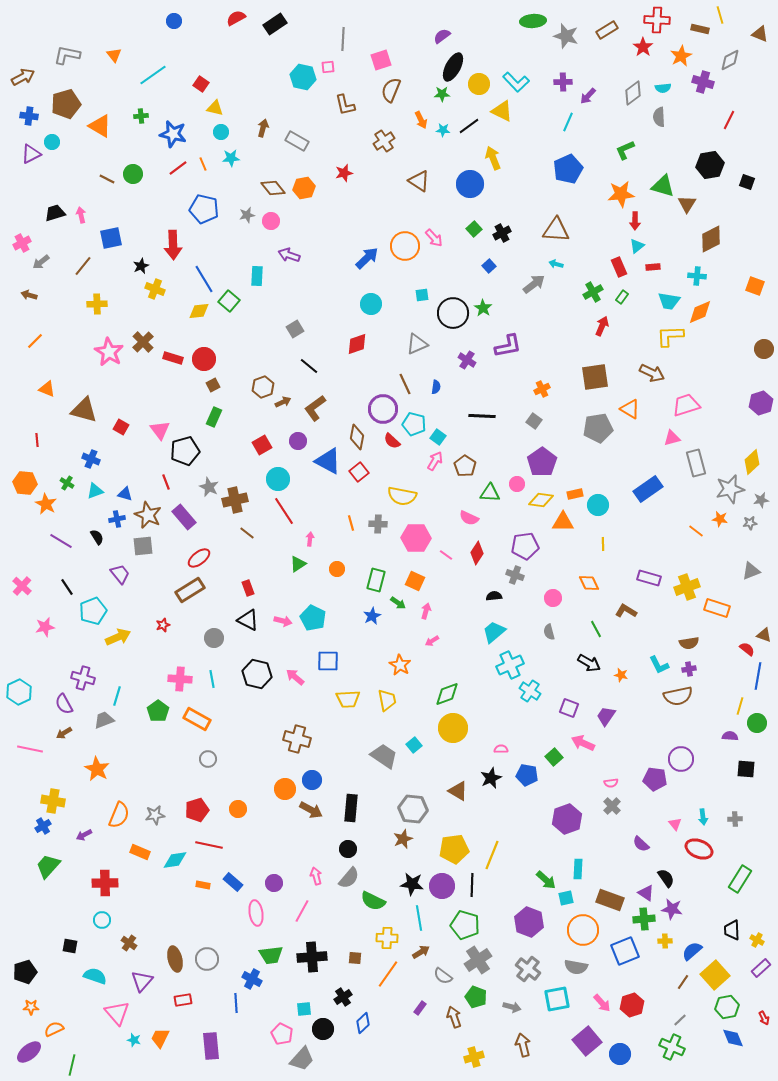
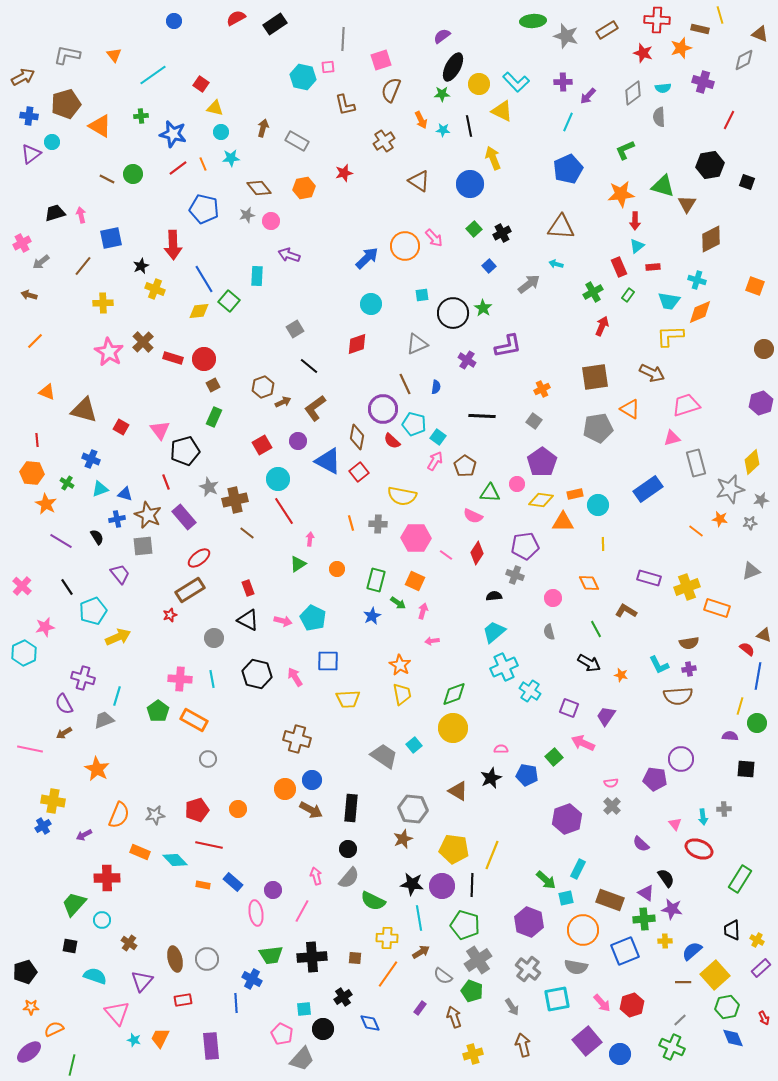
red star at (643, 47): moved 6 px down; rotated 18 degrees counterclockwise
orange star at (681, 56): moved 8 px up; rotated 10 degrees clockwise
gray diamond at (730, 60): moved 14 px right
black line at (469, 126): rotated 65 degrees counterclockwise
purple triangle at (31, 154): rotated 10 degrees counterclockwise
brown diamond at (273, 188): moved 14 px left
brown triangle at (556, 230): moved 5 px right, 3 px up
cyan cross at (697, 276): moved 4 px down; rotated 12 degrees clockwise
gray arrow at (534, 284): moved 5 px left
green rectangle at (622, 297): moved 6 px right, 2 px up
yellow cross at (97, 304): moved 6 px right, 1 px up
orange triangle at (47, 389): moved 3 px down
orange hexagon at (25, 483): moved 7 px right, 10 px up
cyan triangle at (95, 491): moved 5 px right, 2 px up
pink semicircle at (469, 518): moved 4 px right, 2 px up
pink arrow at (426, 611): moved 3 px left
red star at (163, 625): moved 7 px right, 10 px up
pink arrow at (432, 641): rotated 24 degrees clockwise
cyan cross at (510, 665): moved 6 px left, 2 px down
pink arrow at (295, 677): rotated 18 degrees clockwise
cyan hexagon at (19, 692): moved 5 px right, 39 px up
green diamond at (447, 694): moved 7 px right
brown semicircle at (678, 696): rotated 8 degrees clockwise
yellow trapezoid at (387, 700): moved 15 px right, 6 px up
orange rectangle at (197, 719): moved 3 px left, 1 px down
gray cross at (735, 819): moved 11 px left, 10 px up
yellow pentagon at (454, 849): rotated 16 degrees clockwise
cyan diamond at (175, 860): rotated 55 degrees clockwise
green trapezoid at (48, 866): moved 26 px right, 38 px down
cyan rectangle at (578, 869): rotated 24 degrees clockwise
red cross at (105, 883): moved 2 px right, 5 px up
purple circle at (274, 883): moved 1 px left, 7 px down
brown line at (683, 982): rotated 56 degrees clockwise
green pentagon at (476, 997): moved 4 px left, 6 px up
gray arrow at (512, 1007): rotated 42 degrees clockwise
blue diamond at (363, 1023): moved 7 px right; rotated 70 degrees counterclockwise
yellow cross at (474, 1057): moved 1 px left, 3 px up
